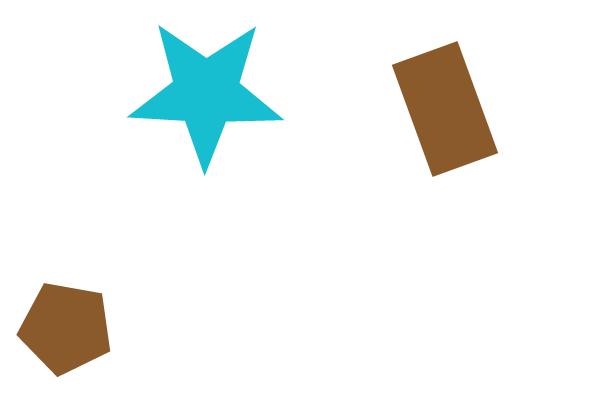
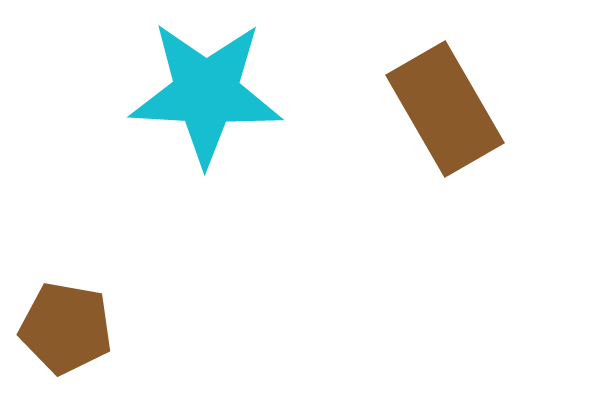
brown rectangle: rotated 10 degrees counterclockwise
